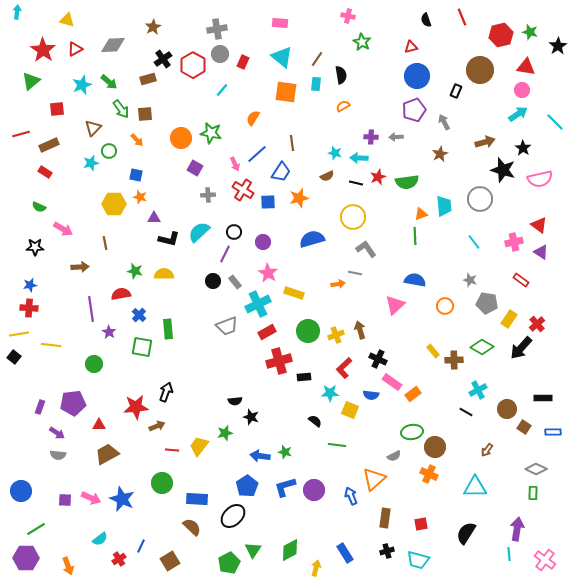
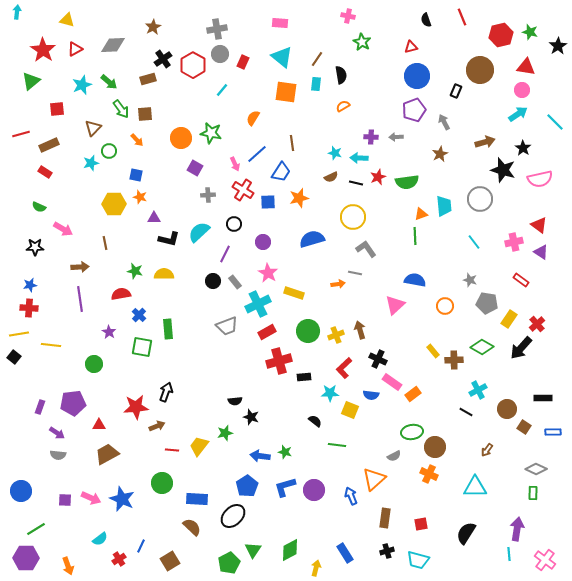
brown semicircle at (327, 176): moved 4 px right, 1 px down
black circle at (234, 232): moved 8 px up
purple line at (91, 309): moved 11 px left, 10 px up
